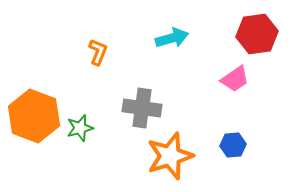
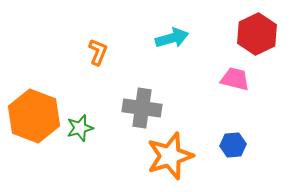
red hexagon: rotated 18 degrees counterclockwise
pink trapezoid: rotated 132 degrees counterclockwise
